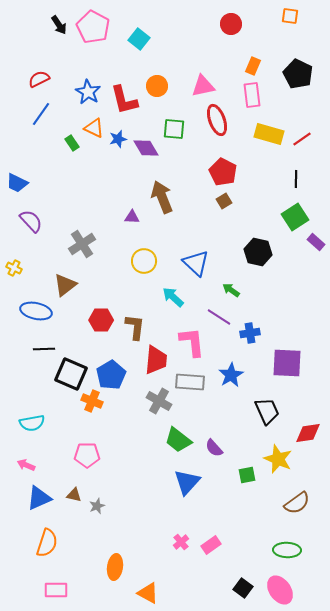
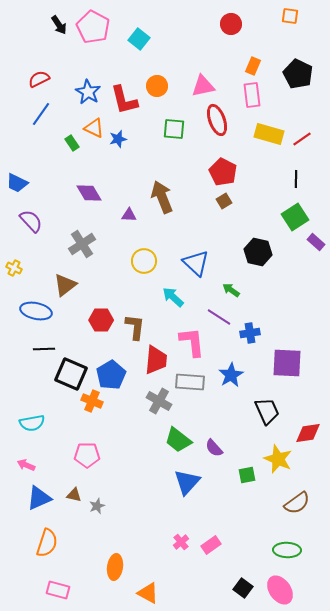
purple diamond at (146, 148): moved 57 px left, 45 px down
purple triangle at (132, 217): moved 3 px left, 2 px up
pink rectangle at (56, 590): moved 2 px right; rotated 15 degrees clockwise
